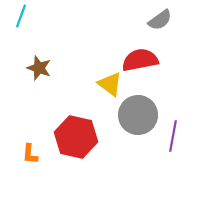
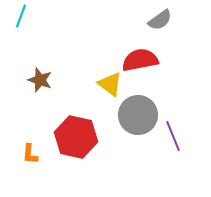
brown star: moved 1 px right, 12 px down
purple line: rotated 32 degrees counterclockwise
